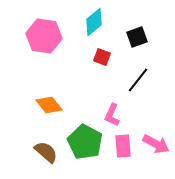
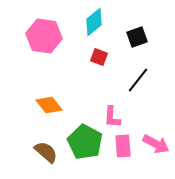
red square: moved 3 px left
pink L-shape: moved 2 px down; rotated 20 degrees counterclockwise
